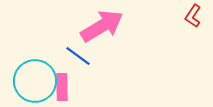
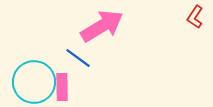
red L-shape: moved 2 px right, 1 px down
blue line: moved 2 px down
cyan circle: moved 1 px left, 1 px down
